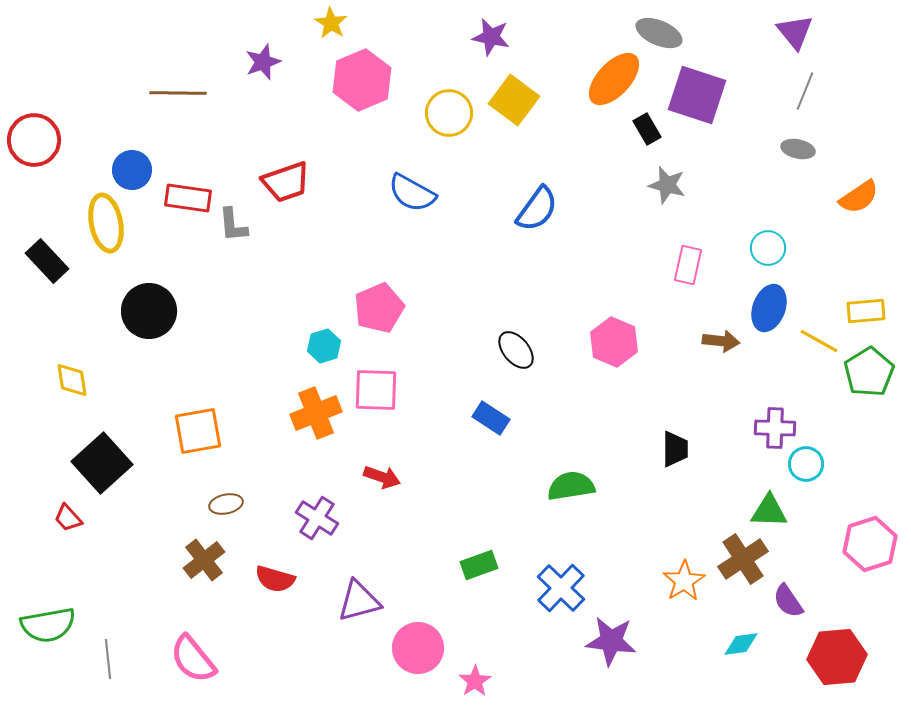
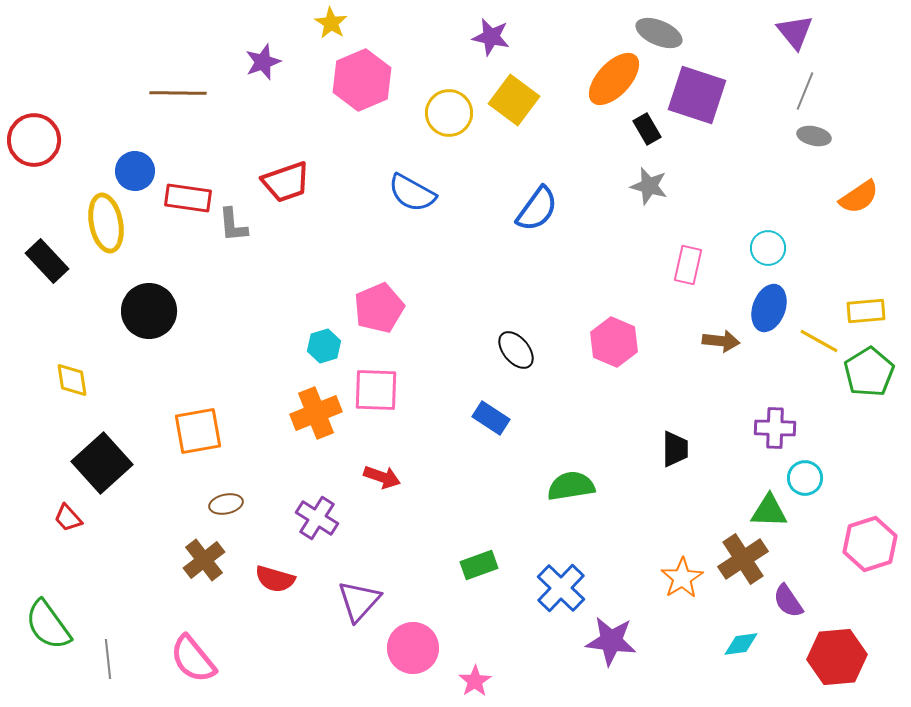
gray ellipse at (798, 149): moved 16 px right, 13 px up
blue circle at (132, 170): moved 3 px right, 1 px down
gray star at (667, 185): moved 18 px left, 1 px down
cyan circle at (806, 464): moved 1 px left, 14 px down
orange star at (684, 581): moved 2 px left, 3 px up
purple triangle at (359, 601): rotated 33 degrees counterclockwise
green semicircle at (48, 625): rotated 64 degrees clockwise
pink circle at (418, 648): moved 5 px left
